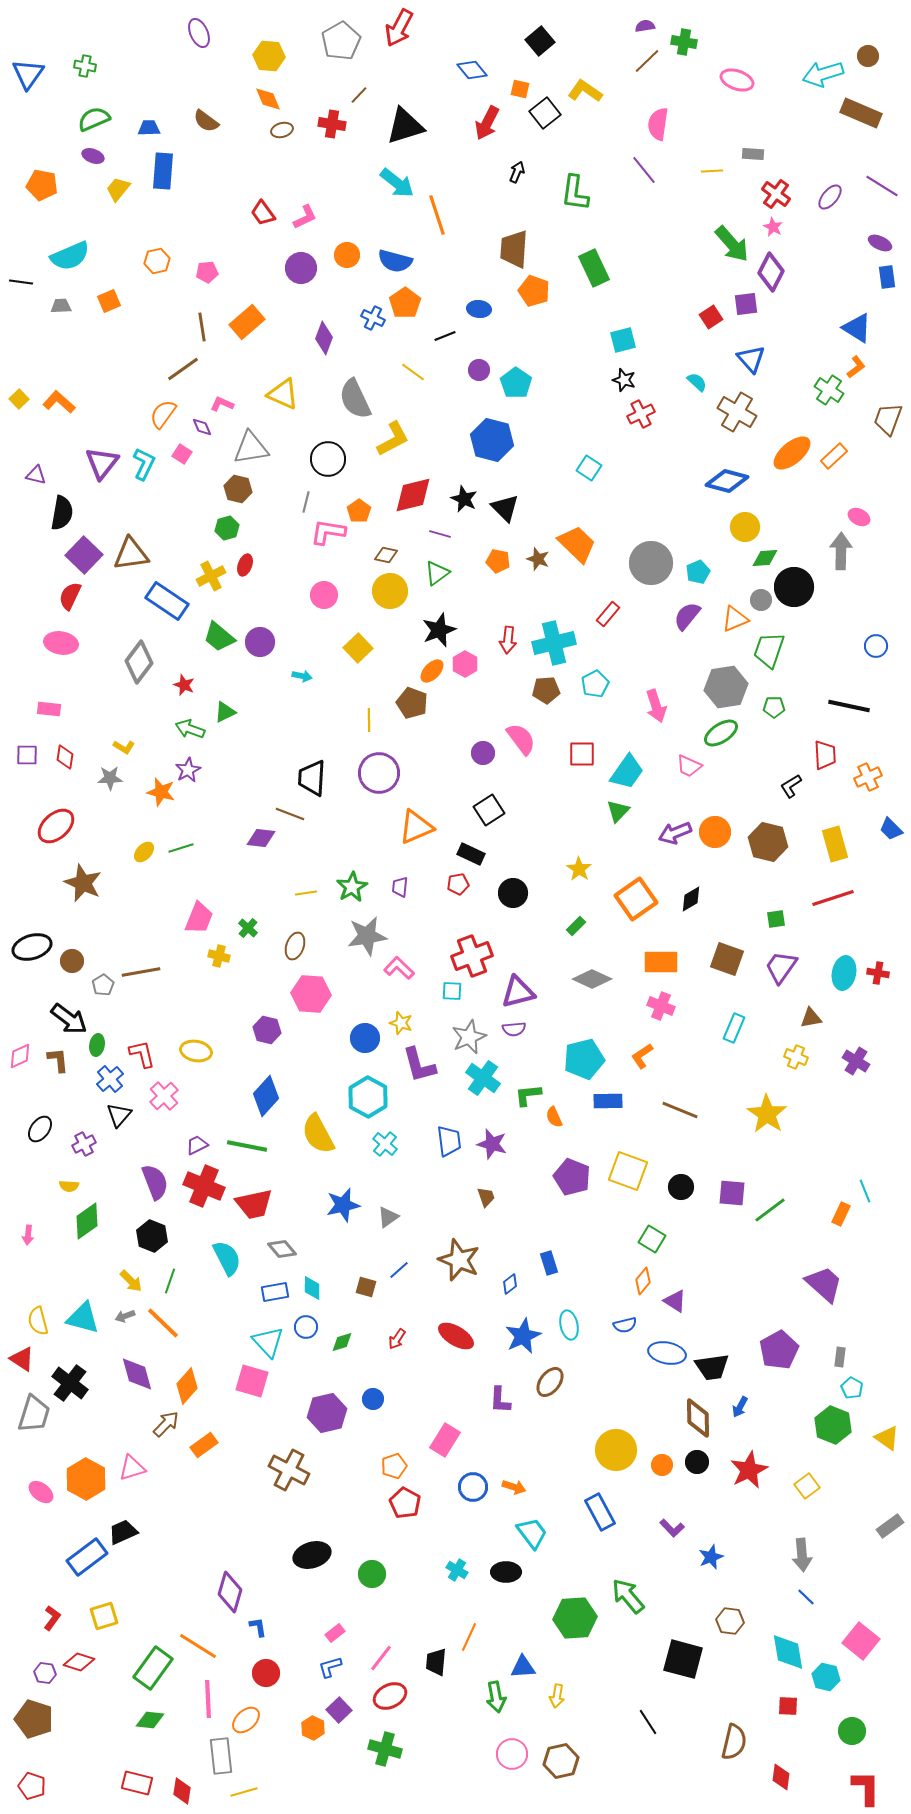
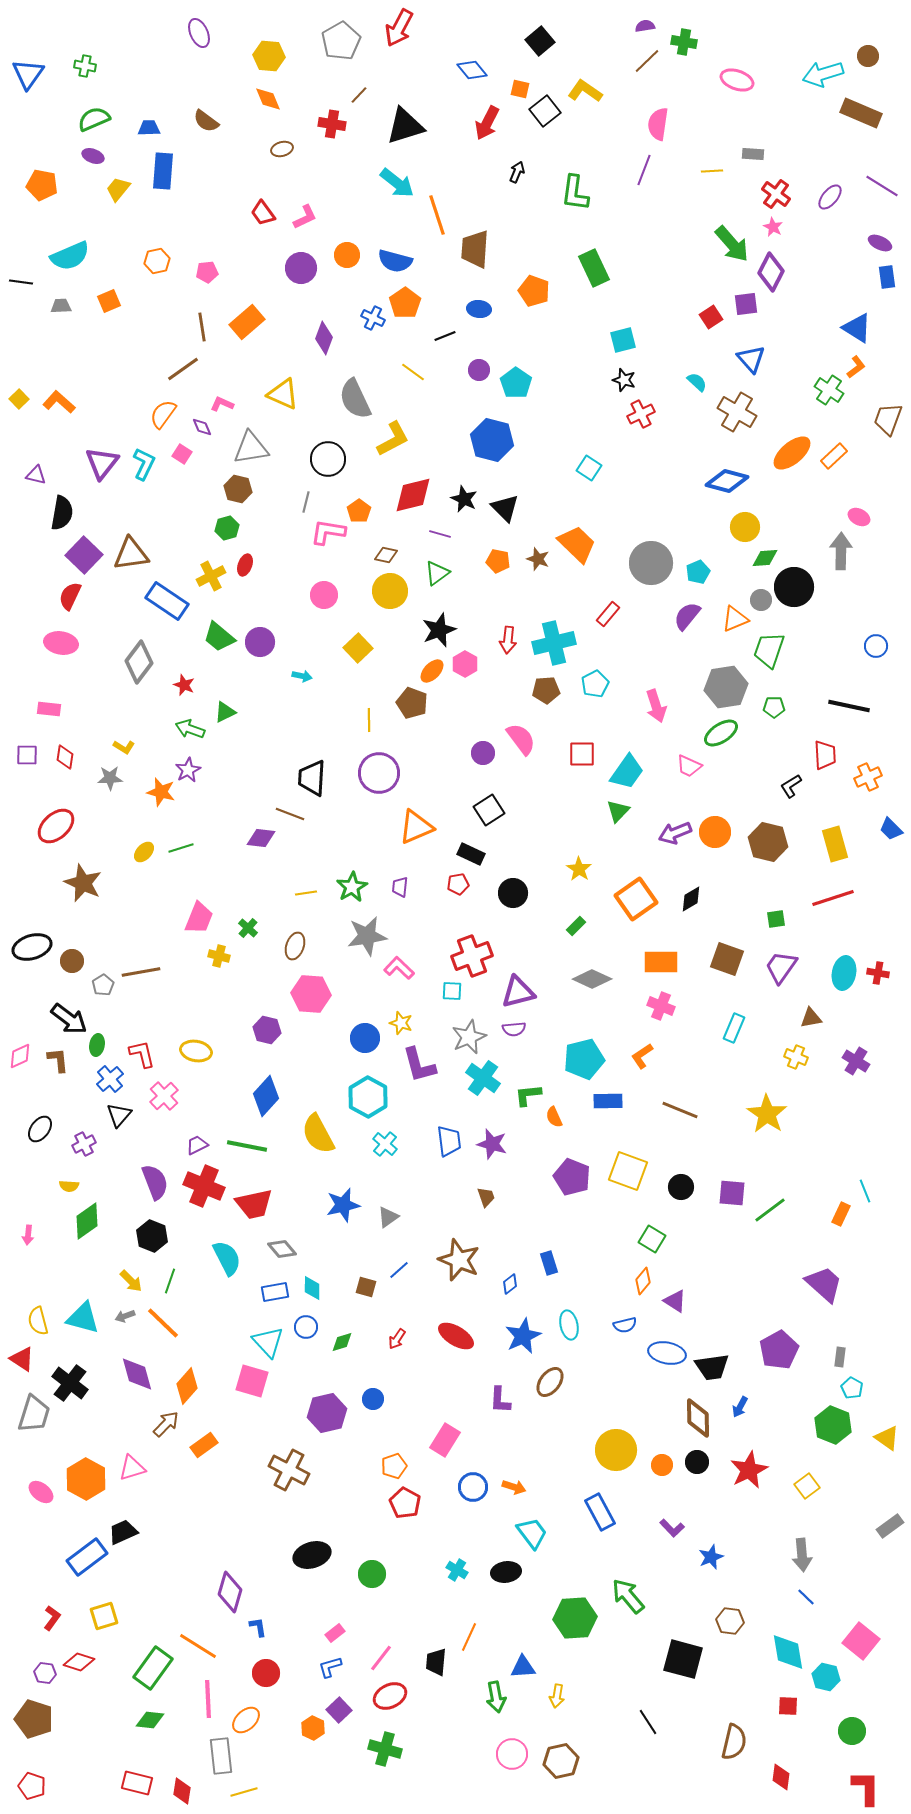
black square at (545, 113): moved 2 px up
brown ellipse at (282, 130): moved 19 px down
purple line at (644, 170): rotated 60 degrees clockwise
brown trapezoid at (514, 249): moved 39 px left
black ellipse at (506, 1572): rotated 8 degrees counterclockwise
